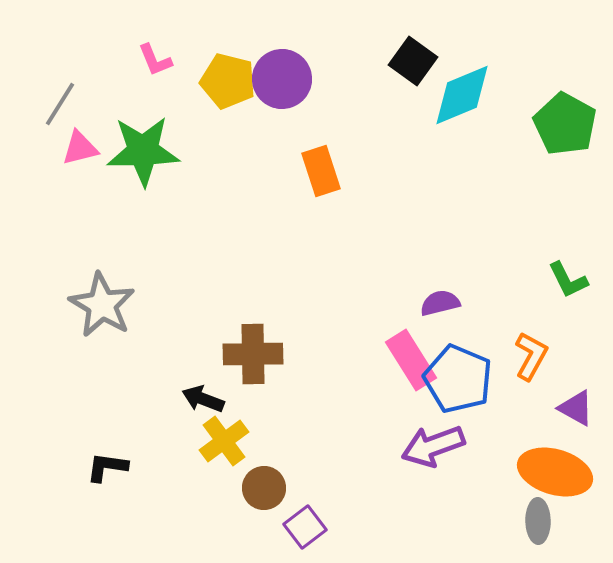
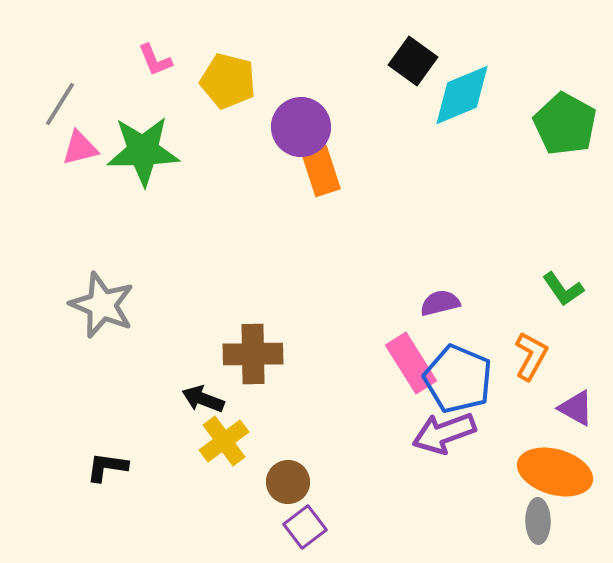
purple circle: moved 19 px right, 48 px down
green L-shape: moved 5 px left, 9 px down; rotated 9 degrees counterclockwise
gray star: rotated 8 degrees counterclockwise
pink rectangle: moved 3 px down
purple arrow: moved 11 px right, 13 px up
brown circle: moved 24 px right, 6 px up
